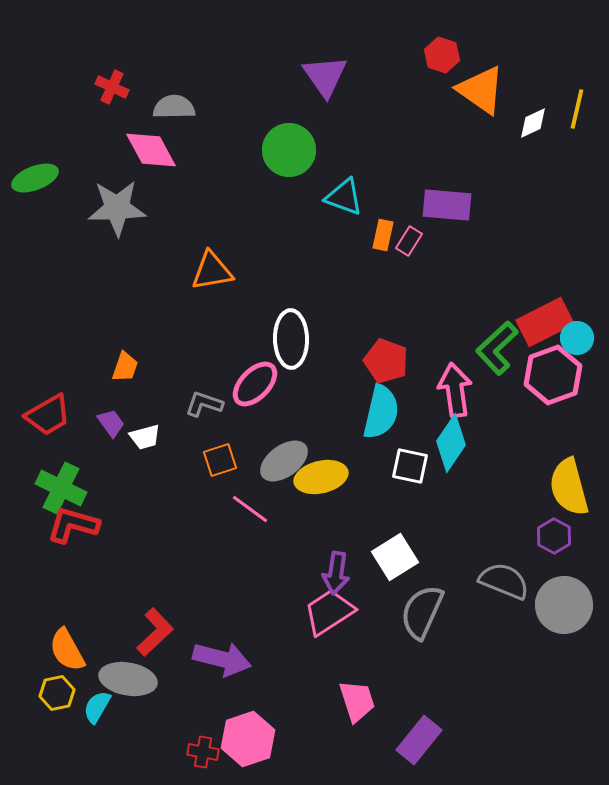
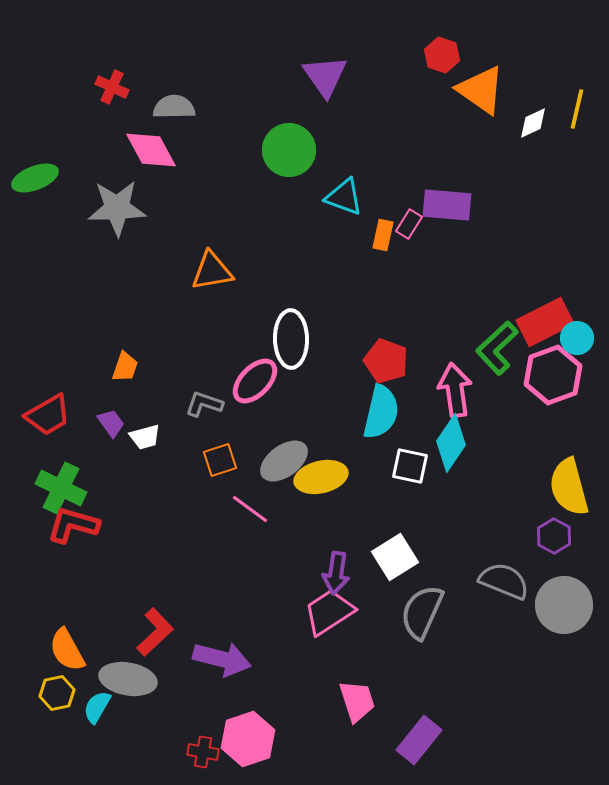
pink rectangle at (409, 241): moved 17 px up
pink ellipse at (255, 384): moved 3 px up
